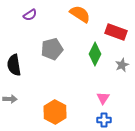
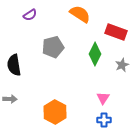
gray pentagon: moved 1 px right, 2 px up
